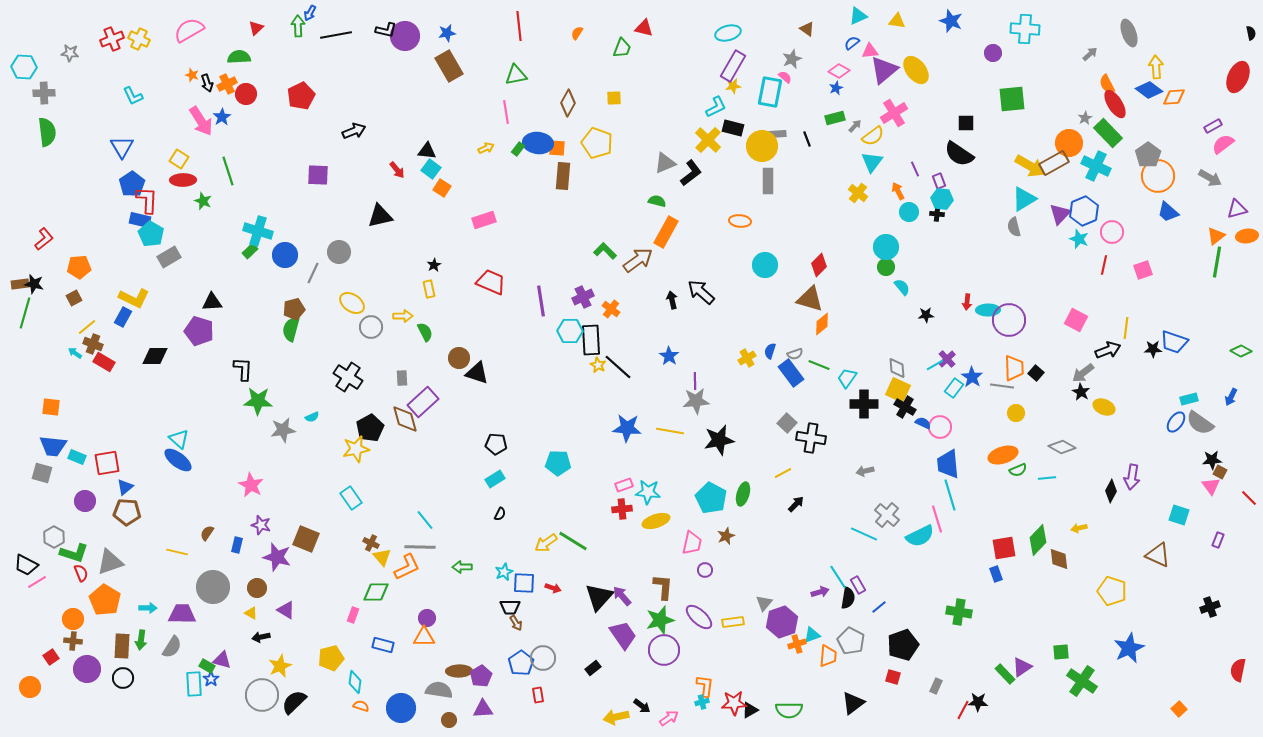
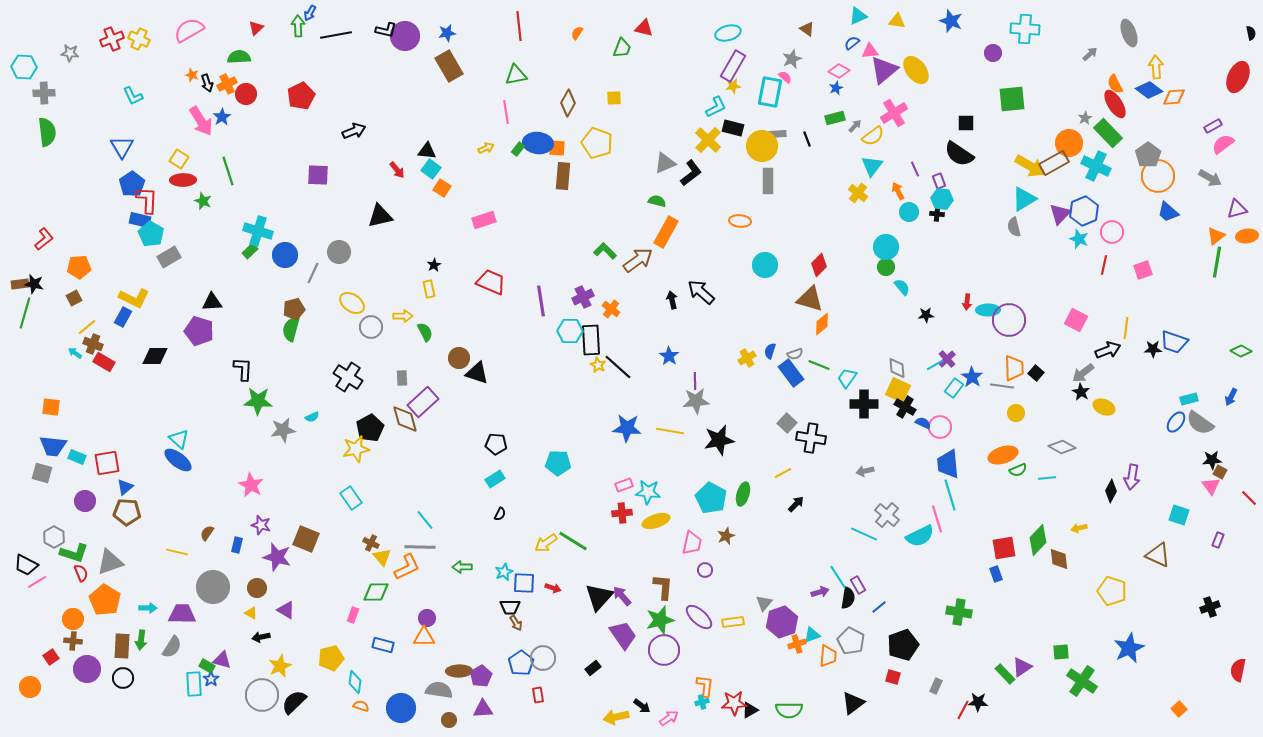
orange semicircle at (1107, 84): moved 8 px right
cyan triangle at (872, 162): moved 4 px down
red cross at (622, 509): moved 4 px down
